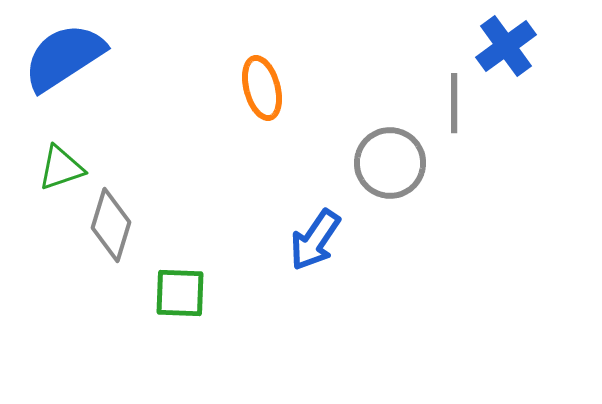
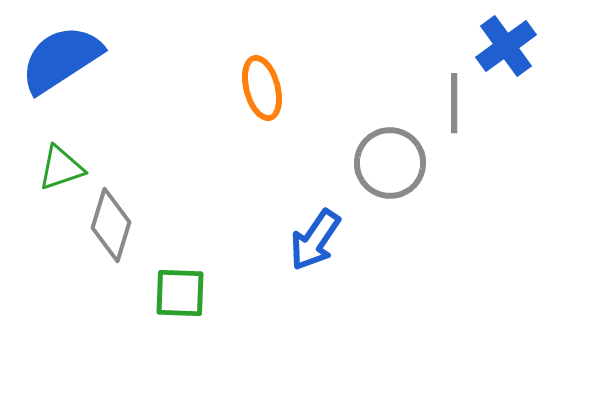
blue semicircle: moved 3 px left, 2 px down
